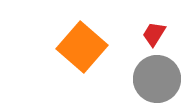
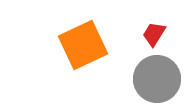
orange square: moved 1 px right, 2 px up; rotated 24 degrees clockwise
